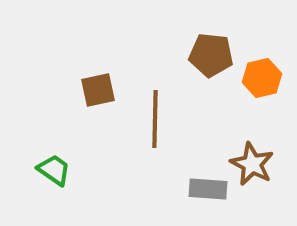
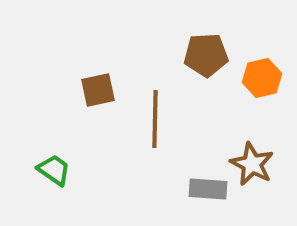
brown pentagon: moved 5 px left; rotated 9 degrees counterclockwise
